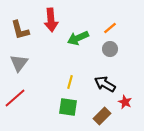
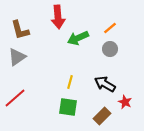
red arrow: moved 7 px right, 3 px up
gray triangle: moved 2 px left, 6 px up; rotated 18 degrees clockwise
